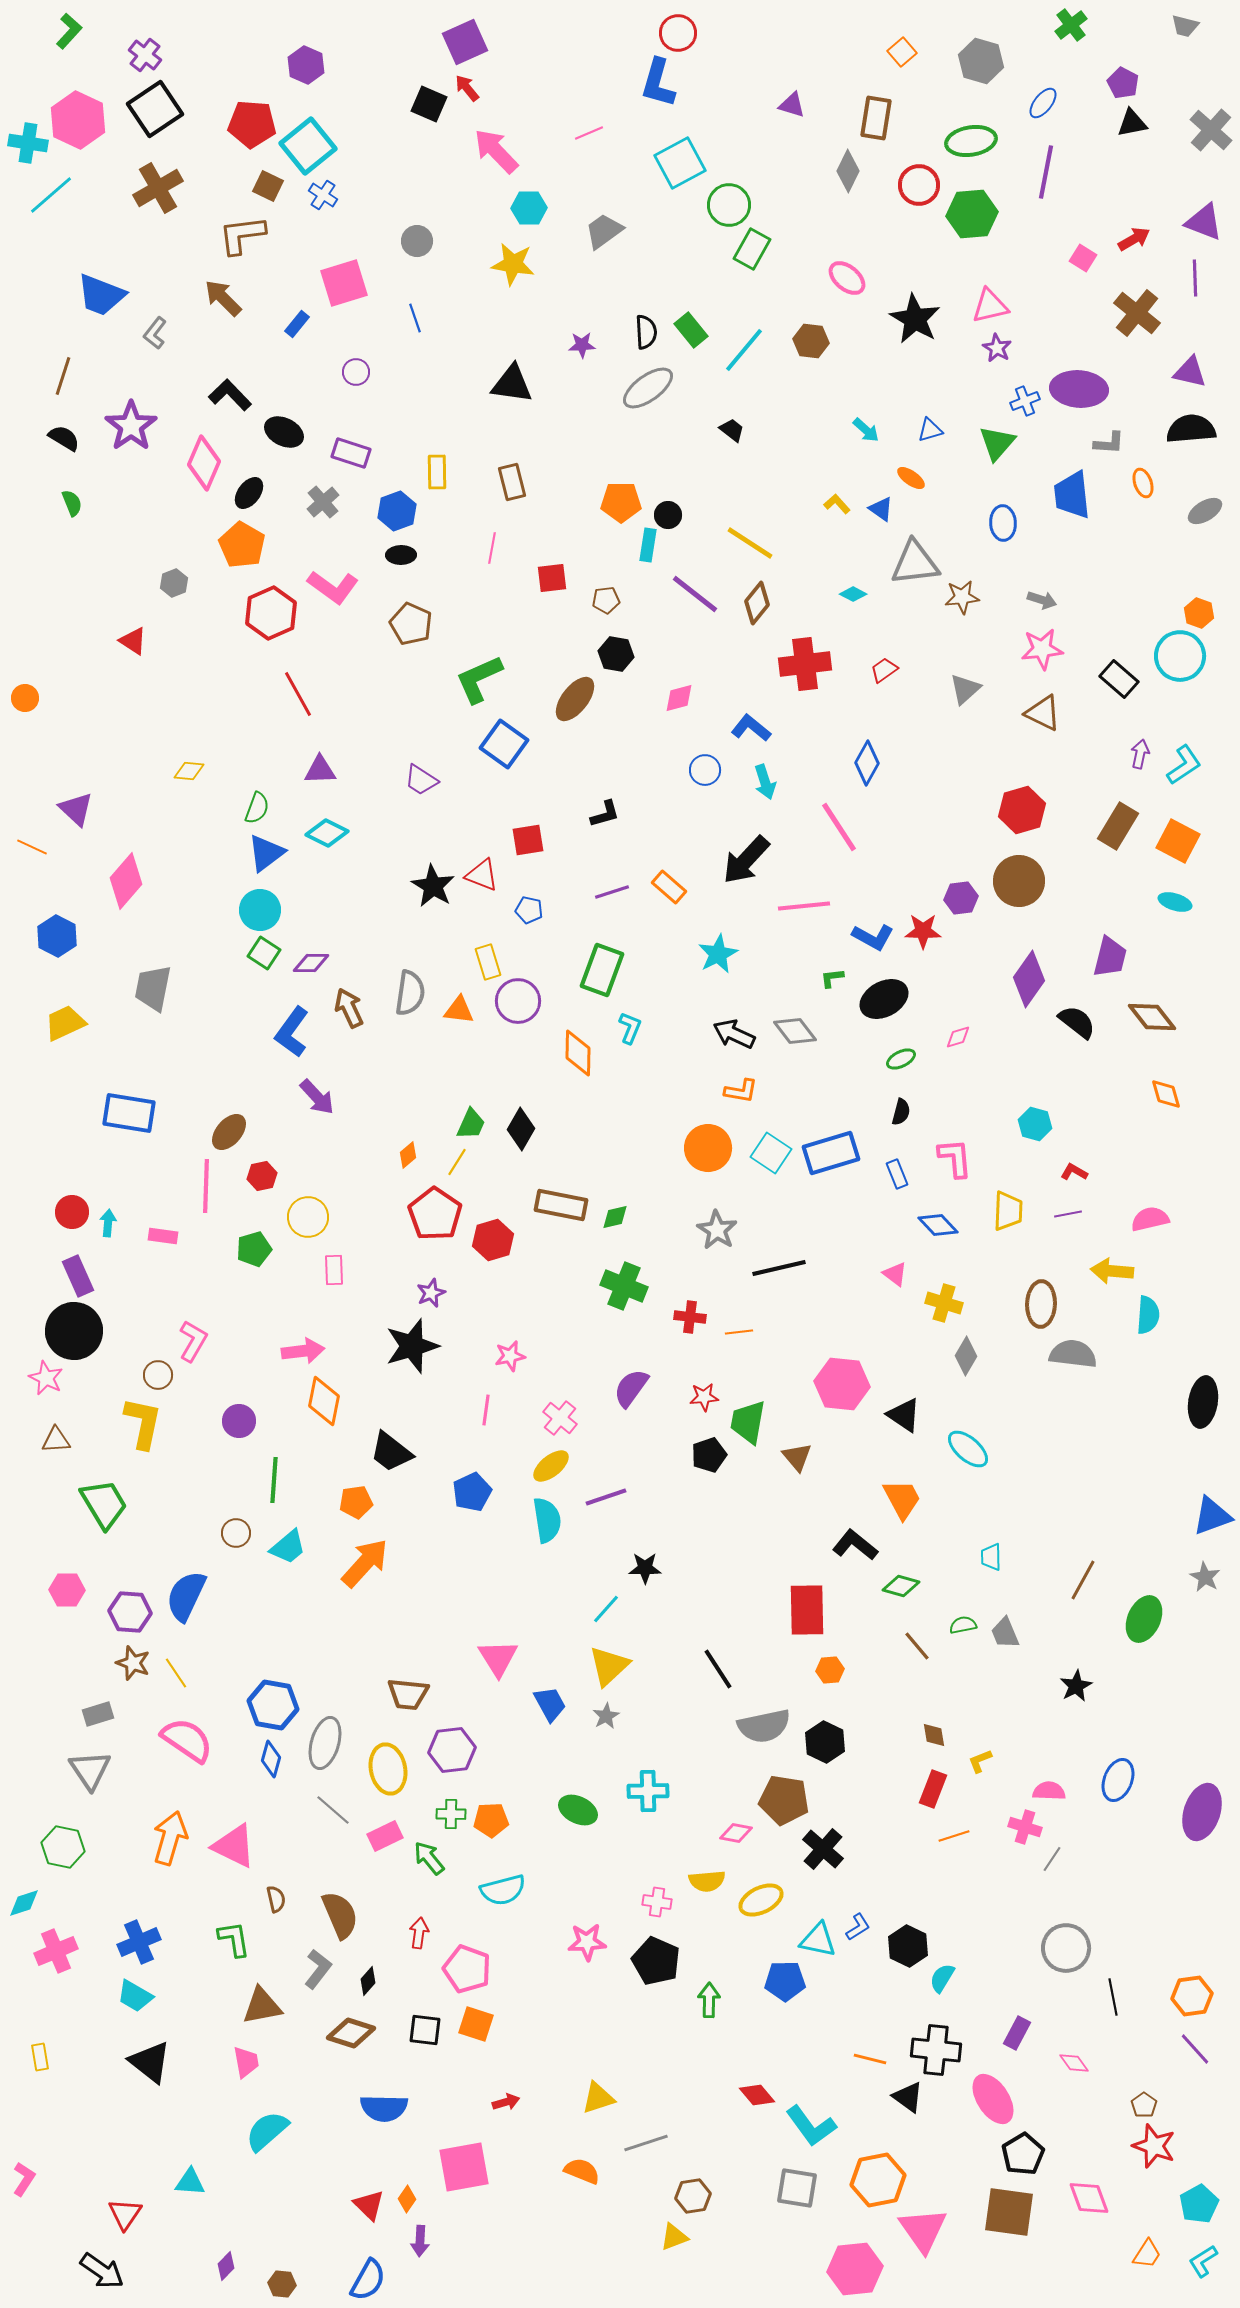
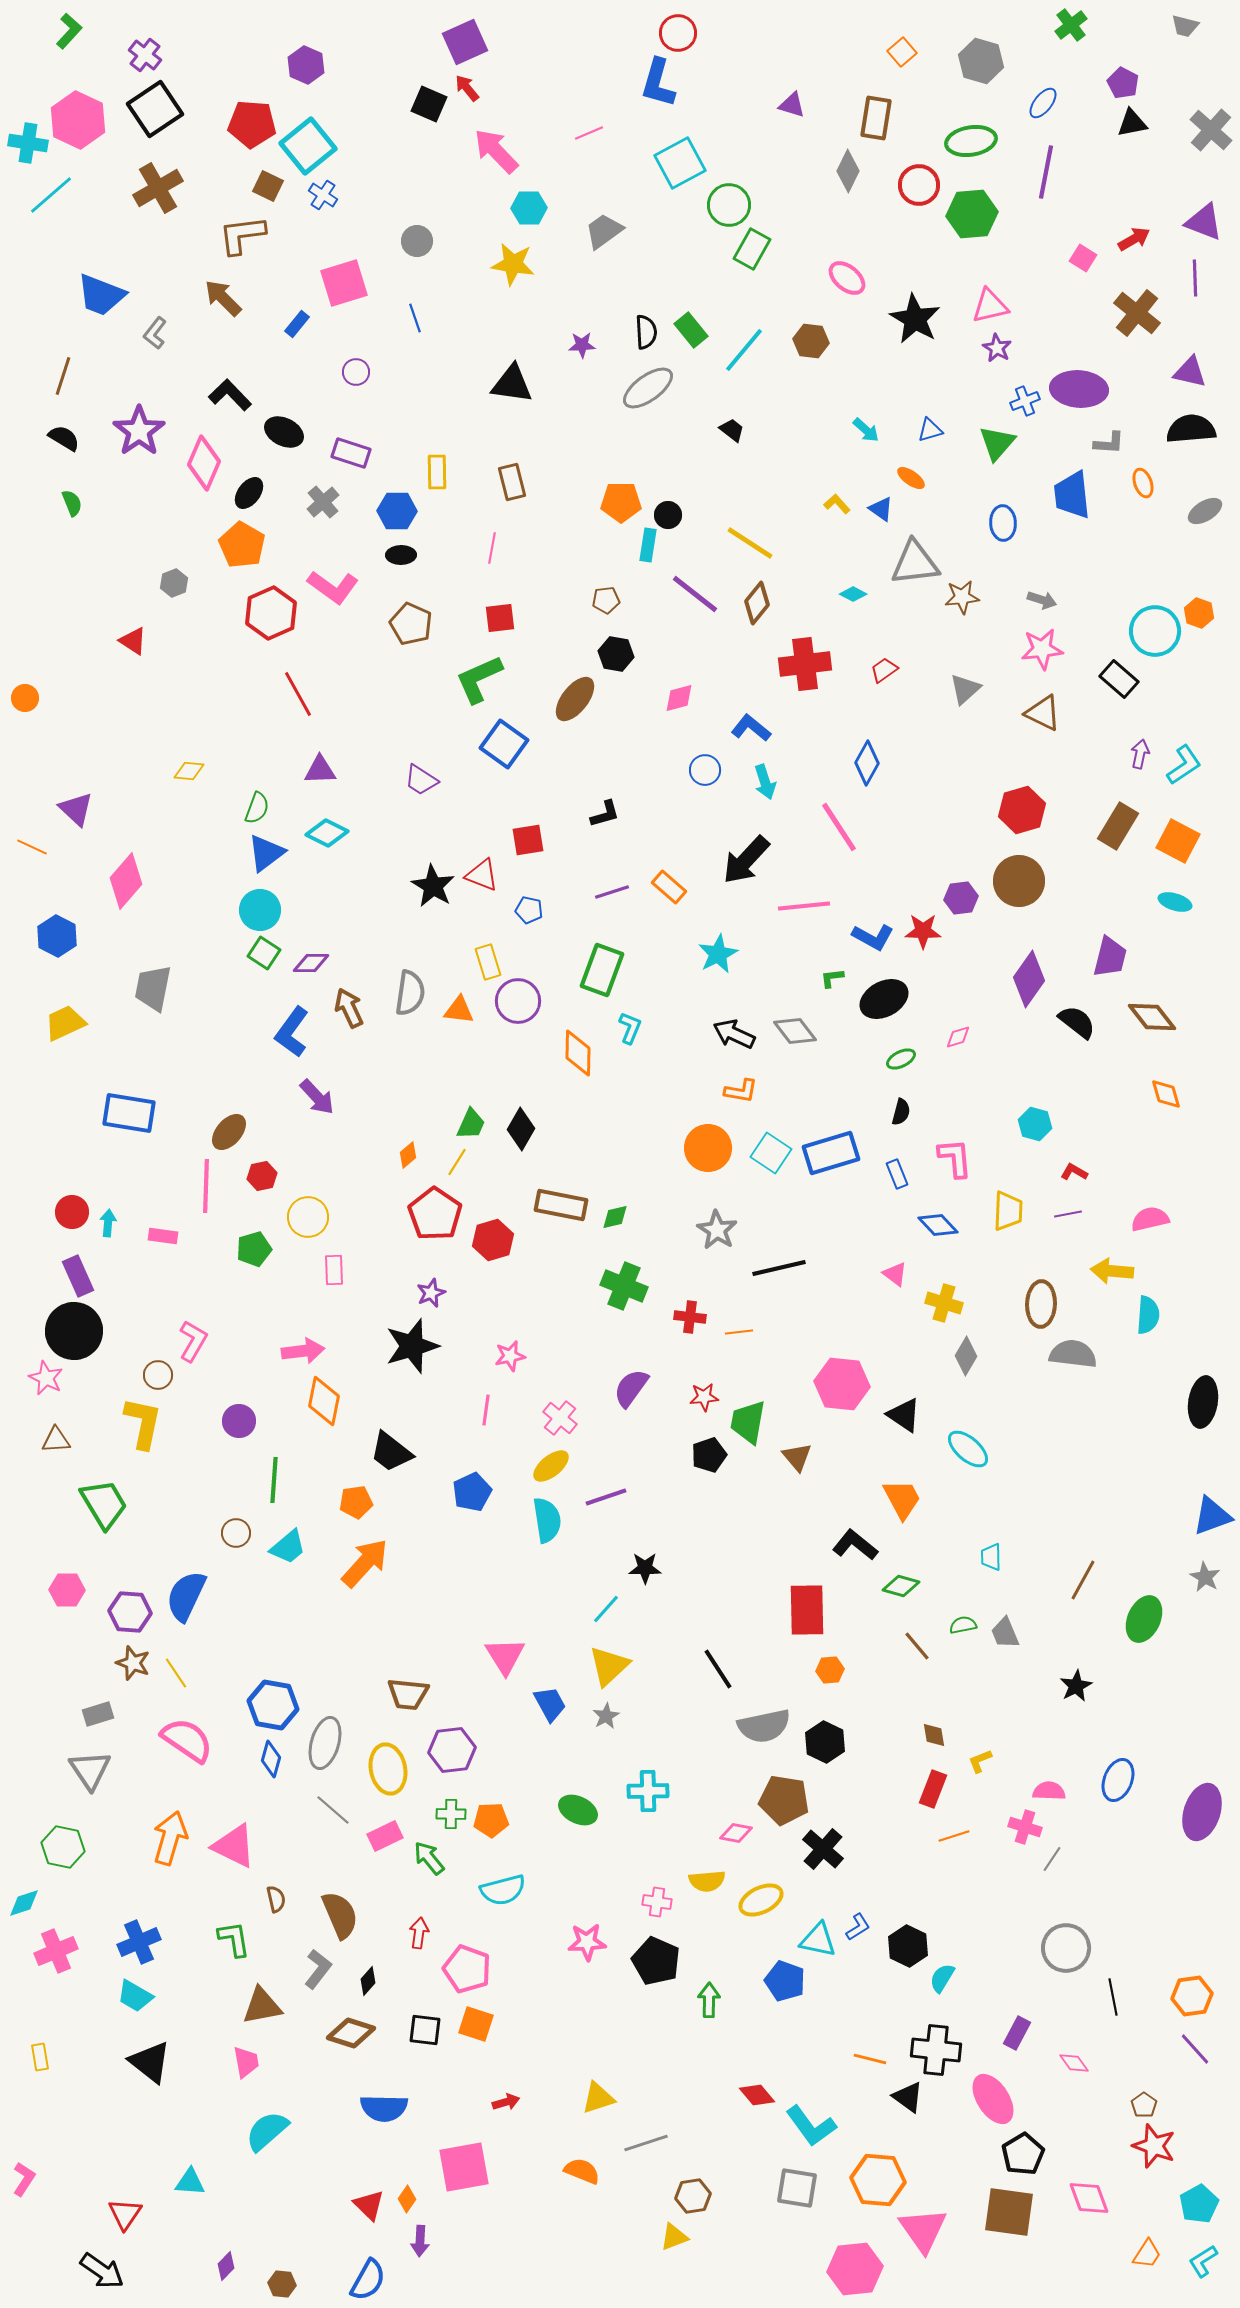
purple star at (131, 426): moved 8 px right, 5 px down
blue hexagon at (397, 511): rotated 21 degrees clockwise
red square at (552, 578): moved 52 px left, 40 px down
cyan circle at (1180, 656): moved 25 px left, 25 px up
pink triangle at (498, 1658): moved 7 px right, 2 px up
blue pentagon at (785, 1981): rotated 21 degrees clockwise
orange hexagon at (878, 2180): rotated 16 degrees clockwise
